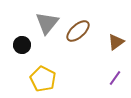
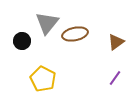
brown ellipse: moved 3 px left, 3 px down; rotated 30 degrees clockwise
black circle: moved 4 px up
